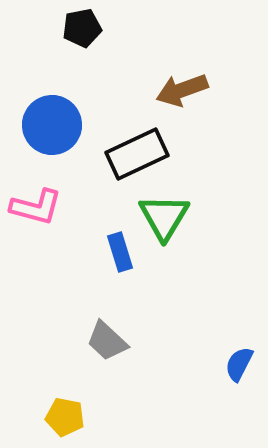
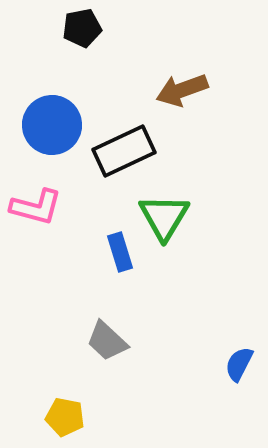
black rectangle: moved 13 px left, 3 px up
